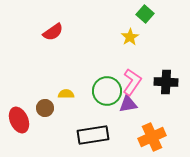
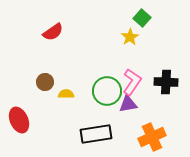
green square: moved 3 px left, 4 px down
brown circle: moved 26 px up
black rectangle: moved 3 px right, 1 px up
